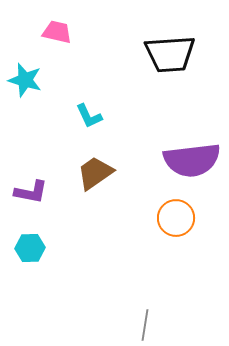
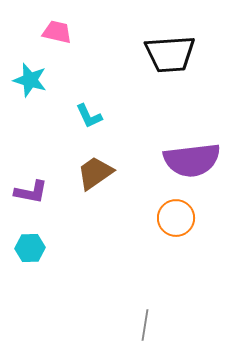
cyan star: moved 5 px right
